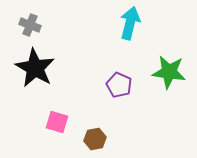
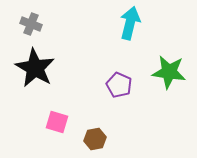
gray cross: moved 1 px right, 1 px up
